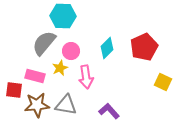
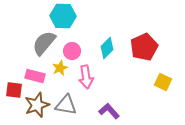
pink circle: moved 1 px right
brown star: rotated 15 degrees counterclockwise
